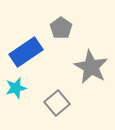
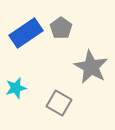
blue rectangle: moved 19 px up
gray square: moved 2 px right; rotated 20 degrees counterclockwise
